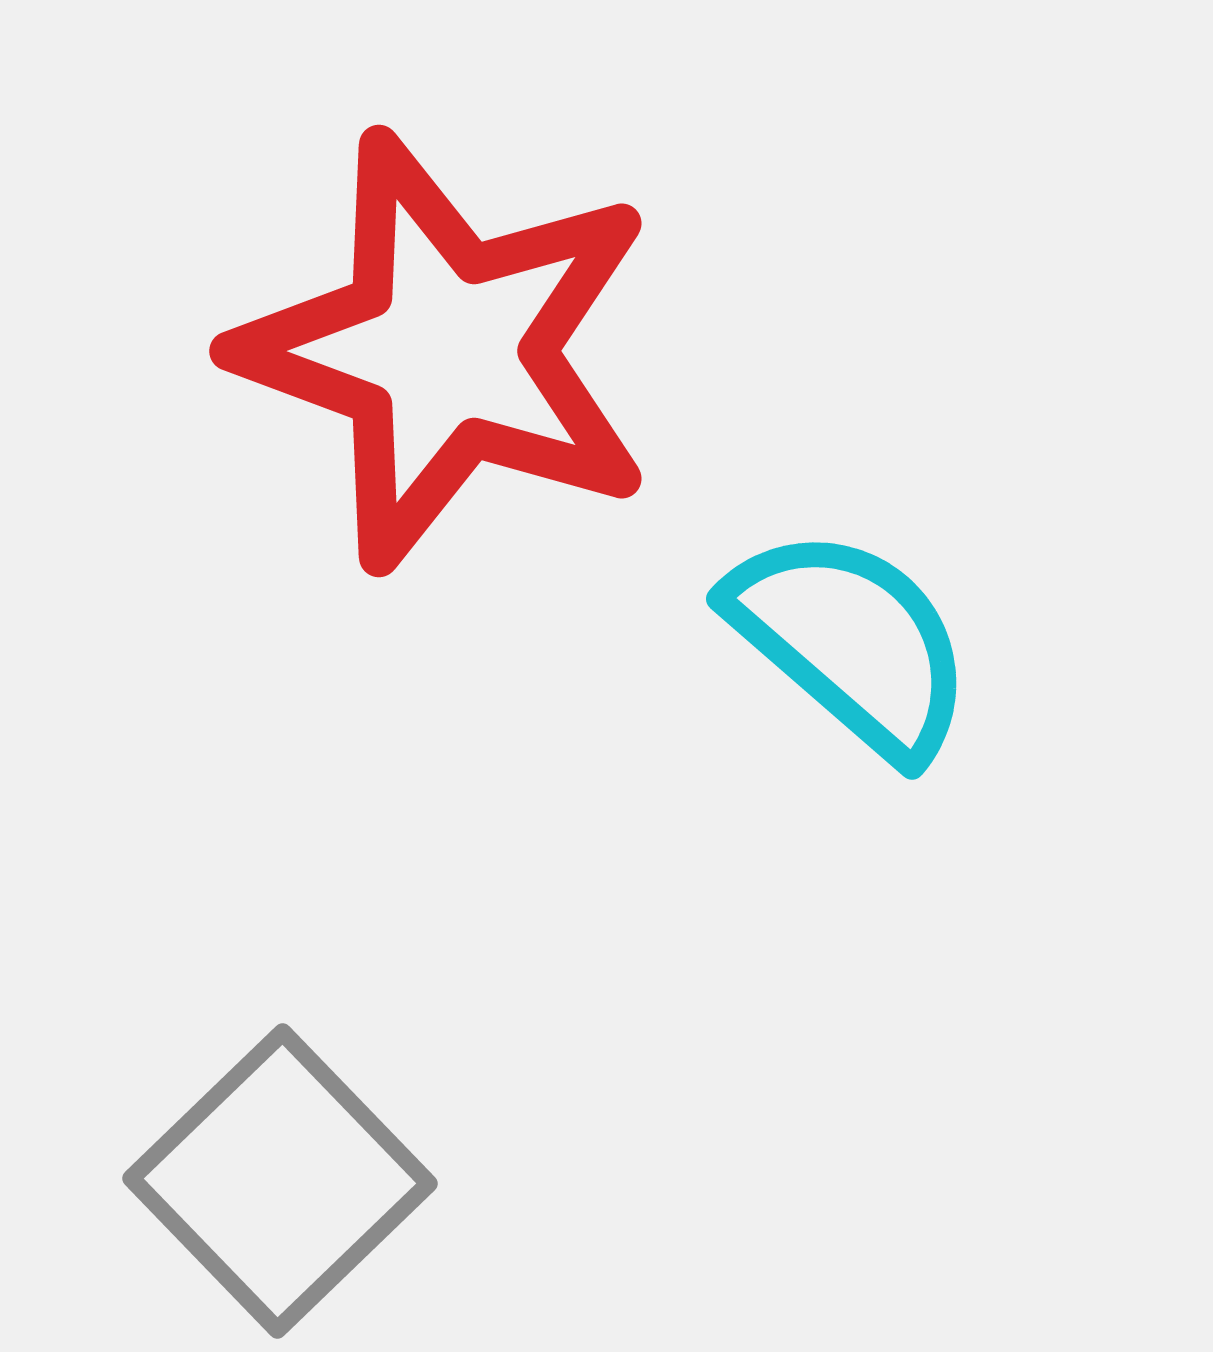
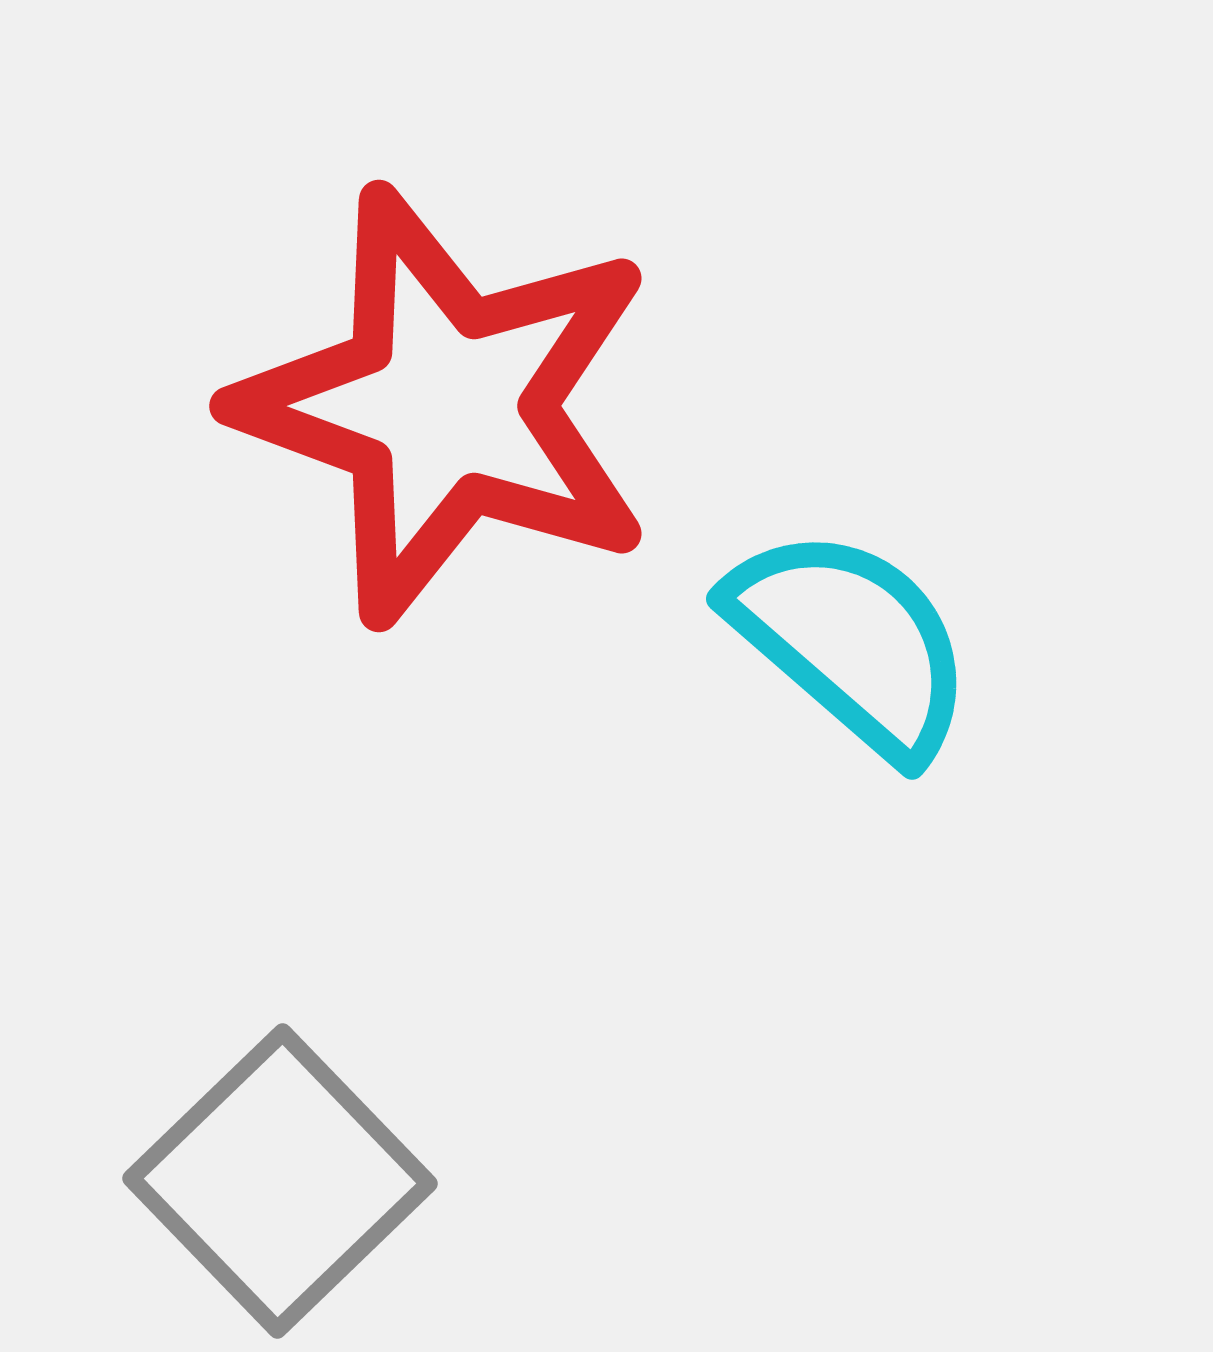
red star: moved 55 px down
